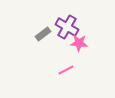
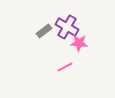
gray rectangle: moved 1 px right, 3 px up
pink line: moved 1 px left, 3 px up
